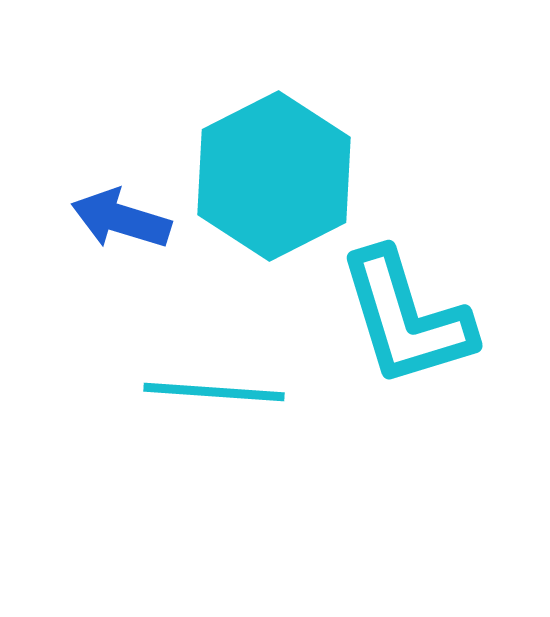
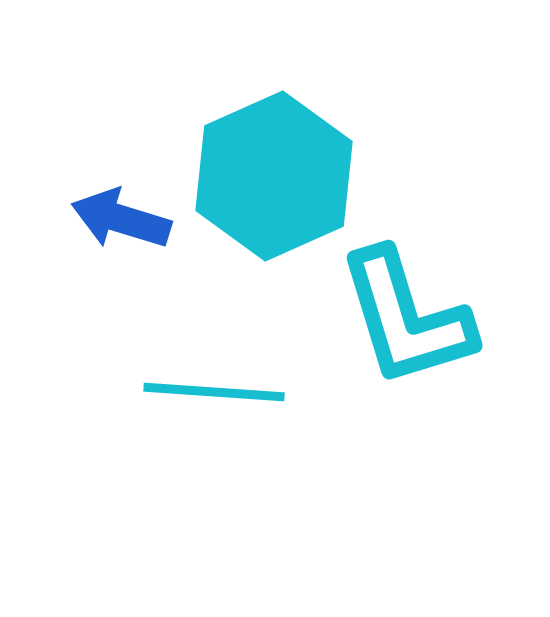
cyan hexagon: rotated 3 degrees clockwise
